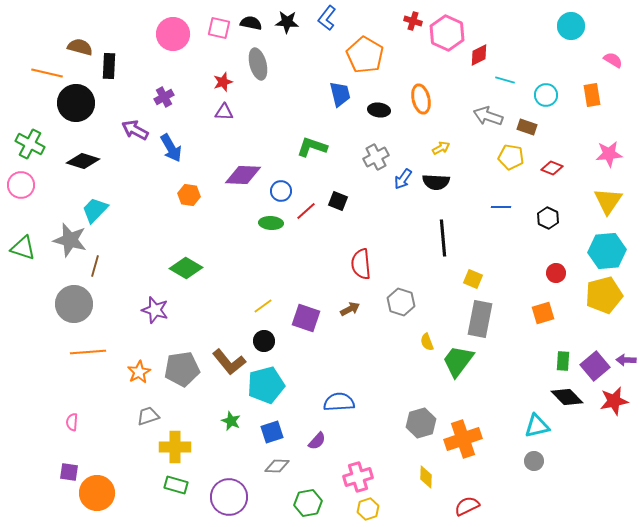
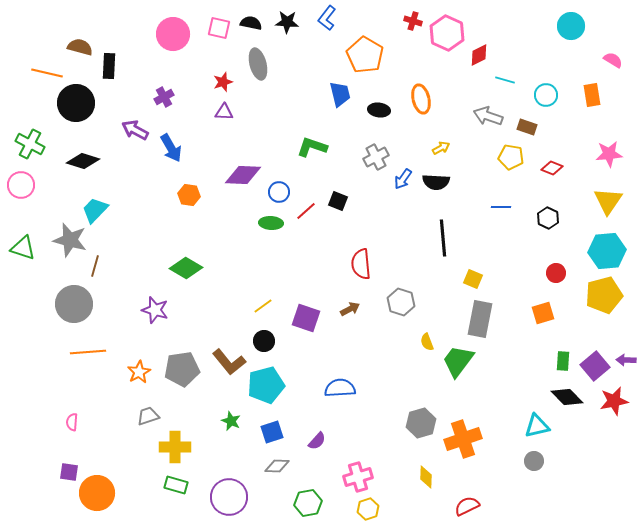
blue circle at (281, 191): moved 2 px left, 1 px down
blue semicircle at (339, 402): moved 1 px right, 14 px up
